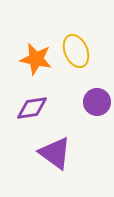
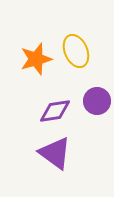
orange star: rotated 28 degrees counterclockwise
purple circle: moved 1 px up
purple diamond: moved 23 px right, 3 px down
